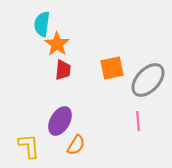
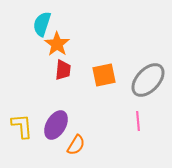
cyan semicircle: rotated 10 degrees clockwise
orange square: moved 8 px left, 7 px down
purple ellipse: moved 4 px left, 4 px down
yellow L-shape: moved 7 px left, 20 px up
